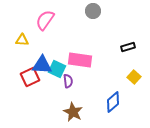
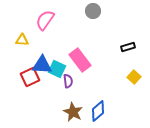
pink rectangle: rotated 45 degrees clockwise
blue diamond: moved 15 px left, 9 px down
